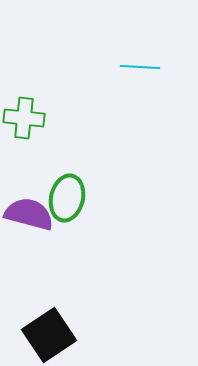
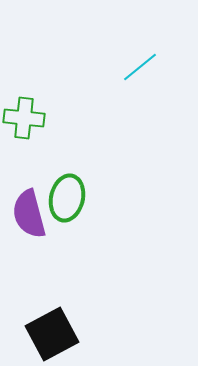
cyan line: rotated 42 degrees counterclockwise
purple semicircle: rotated 120 degrees counterclockwise
black square: moved 3 px right, 1 px up; rotated 6 degrees clockwise
